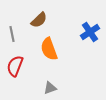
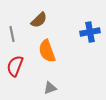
blue cross: rotated 24 degrees clockwise
orange semicircle: moved 2 px left, 2 px down
